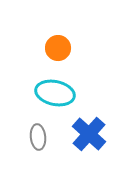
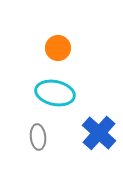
blue cross: moved 10 px right, 1 px up
